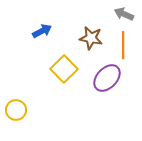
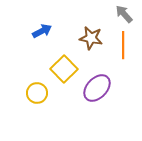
gray arrow: rotated 24 degrees clockwise
purple ellipse: moved 10 px left, 10 px down
yellow circle: moved 21 px right, 17 px up
